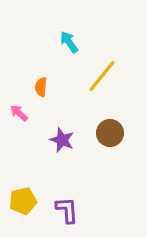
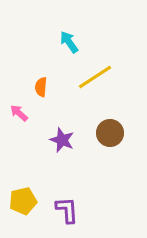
yellow line: moved 7 px left, 1 px down; rotated 18 degrees clockwise
